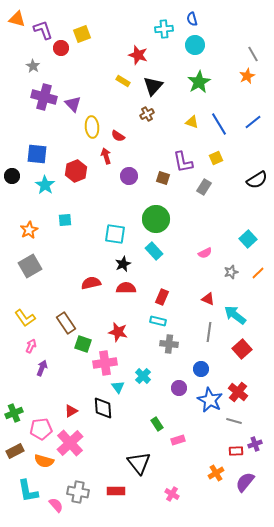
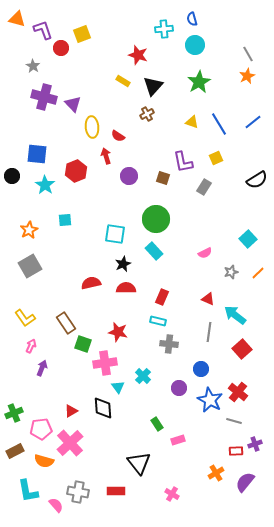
gray line at (253, 54): moved 5 px left
